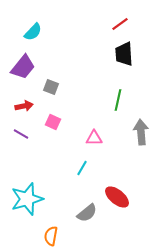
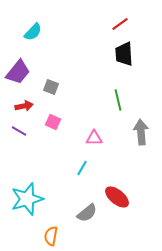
purple trapezoid: moved 5 px left, 5 px down
green line: rotated 25 degrees counterclockwise
purple line: moved 2 px left, 3 px up
